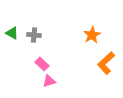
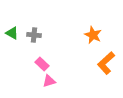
orange star: moved 1 px right; rotated 18 degrees counterclockwise
